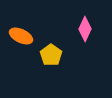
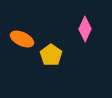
orange ellipse: moved 1 px right, 3 px down
